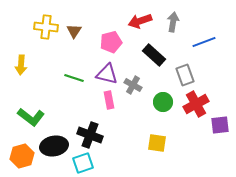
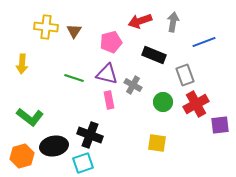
black rectangle: rotated 20 degrees counterclockwise
yellow arrow: moved 1 px right, 1 px up
green L-shape: moved 1 px left
